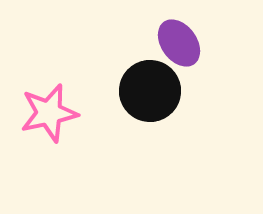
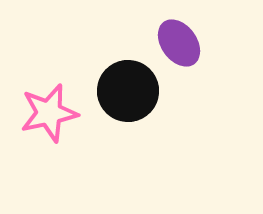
black circle: moved 22 px left
